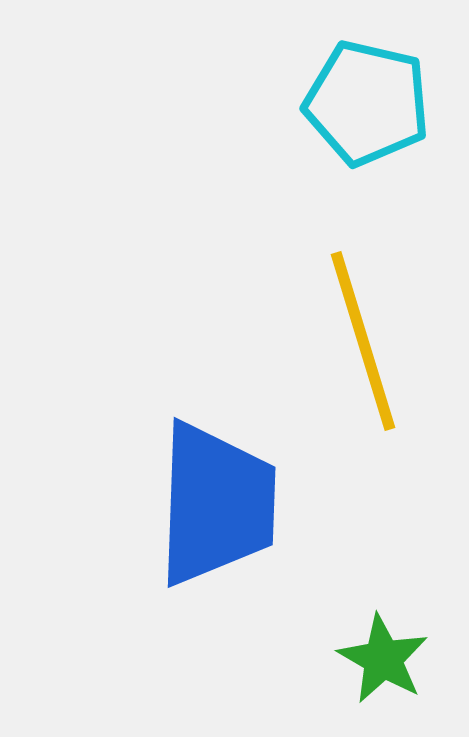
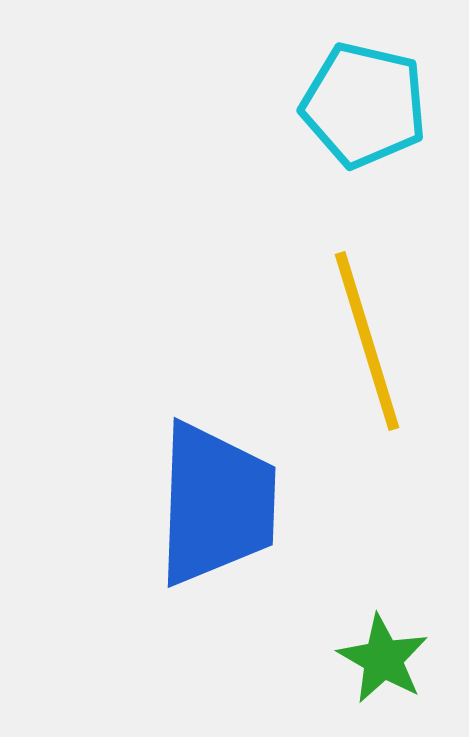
cyan pentagon: moved 3 px left, 2 px down
yellow line: moved 4 px right
